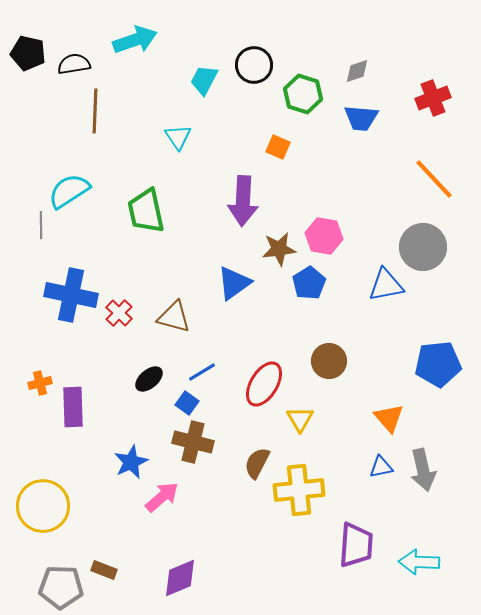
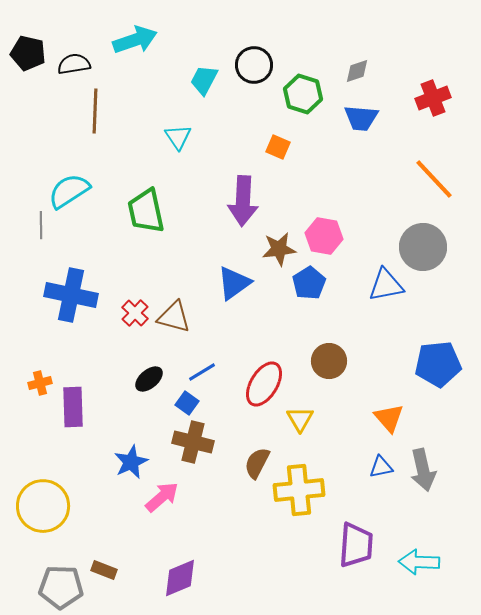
red cross at (119, 313): moved 16 px right
